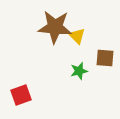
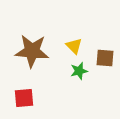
brown star: moved 23 px left, 24 px down
yellow triangle: moved 3 px left, 10 px down
red square: moved 3 px right, 3 px down; rotated 15 degrees clockwise
